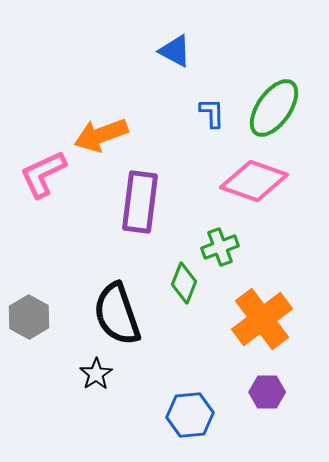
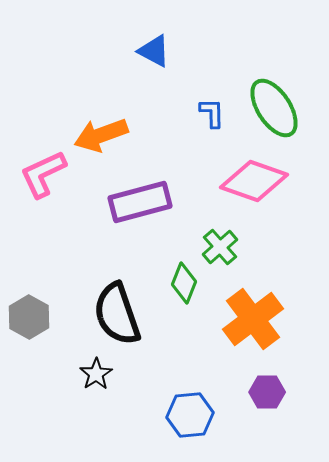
blue triangle: moved 21 px left
green ellipse: rotated 68 degrees counterclockwise
purple rectangle: rotated 68 degrees clockwise
green cross: rotated 21 degrees counterclockwise
orange cross: moved 9 px left
